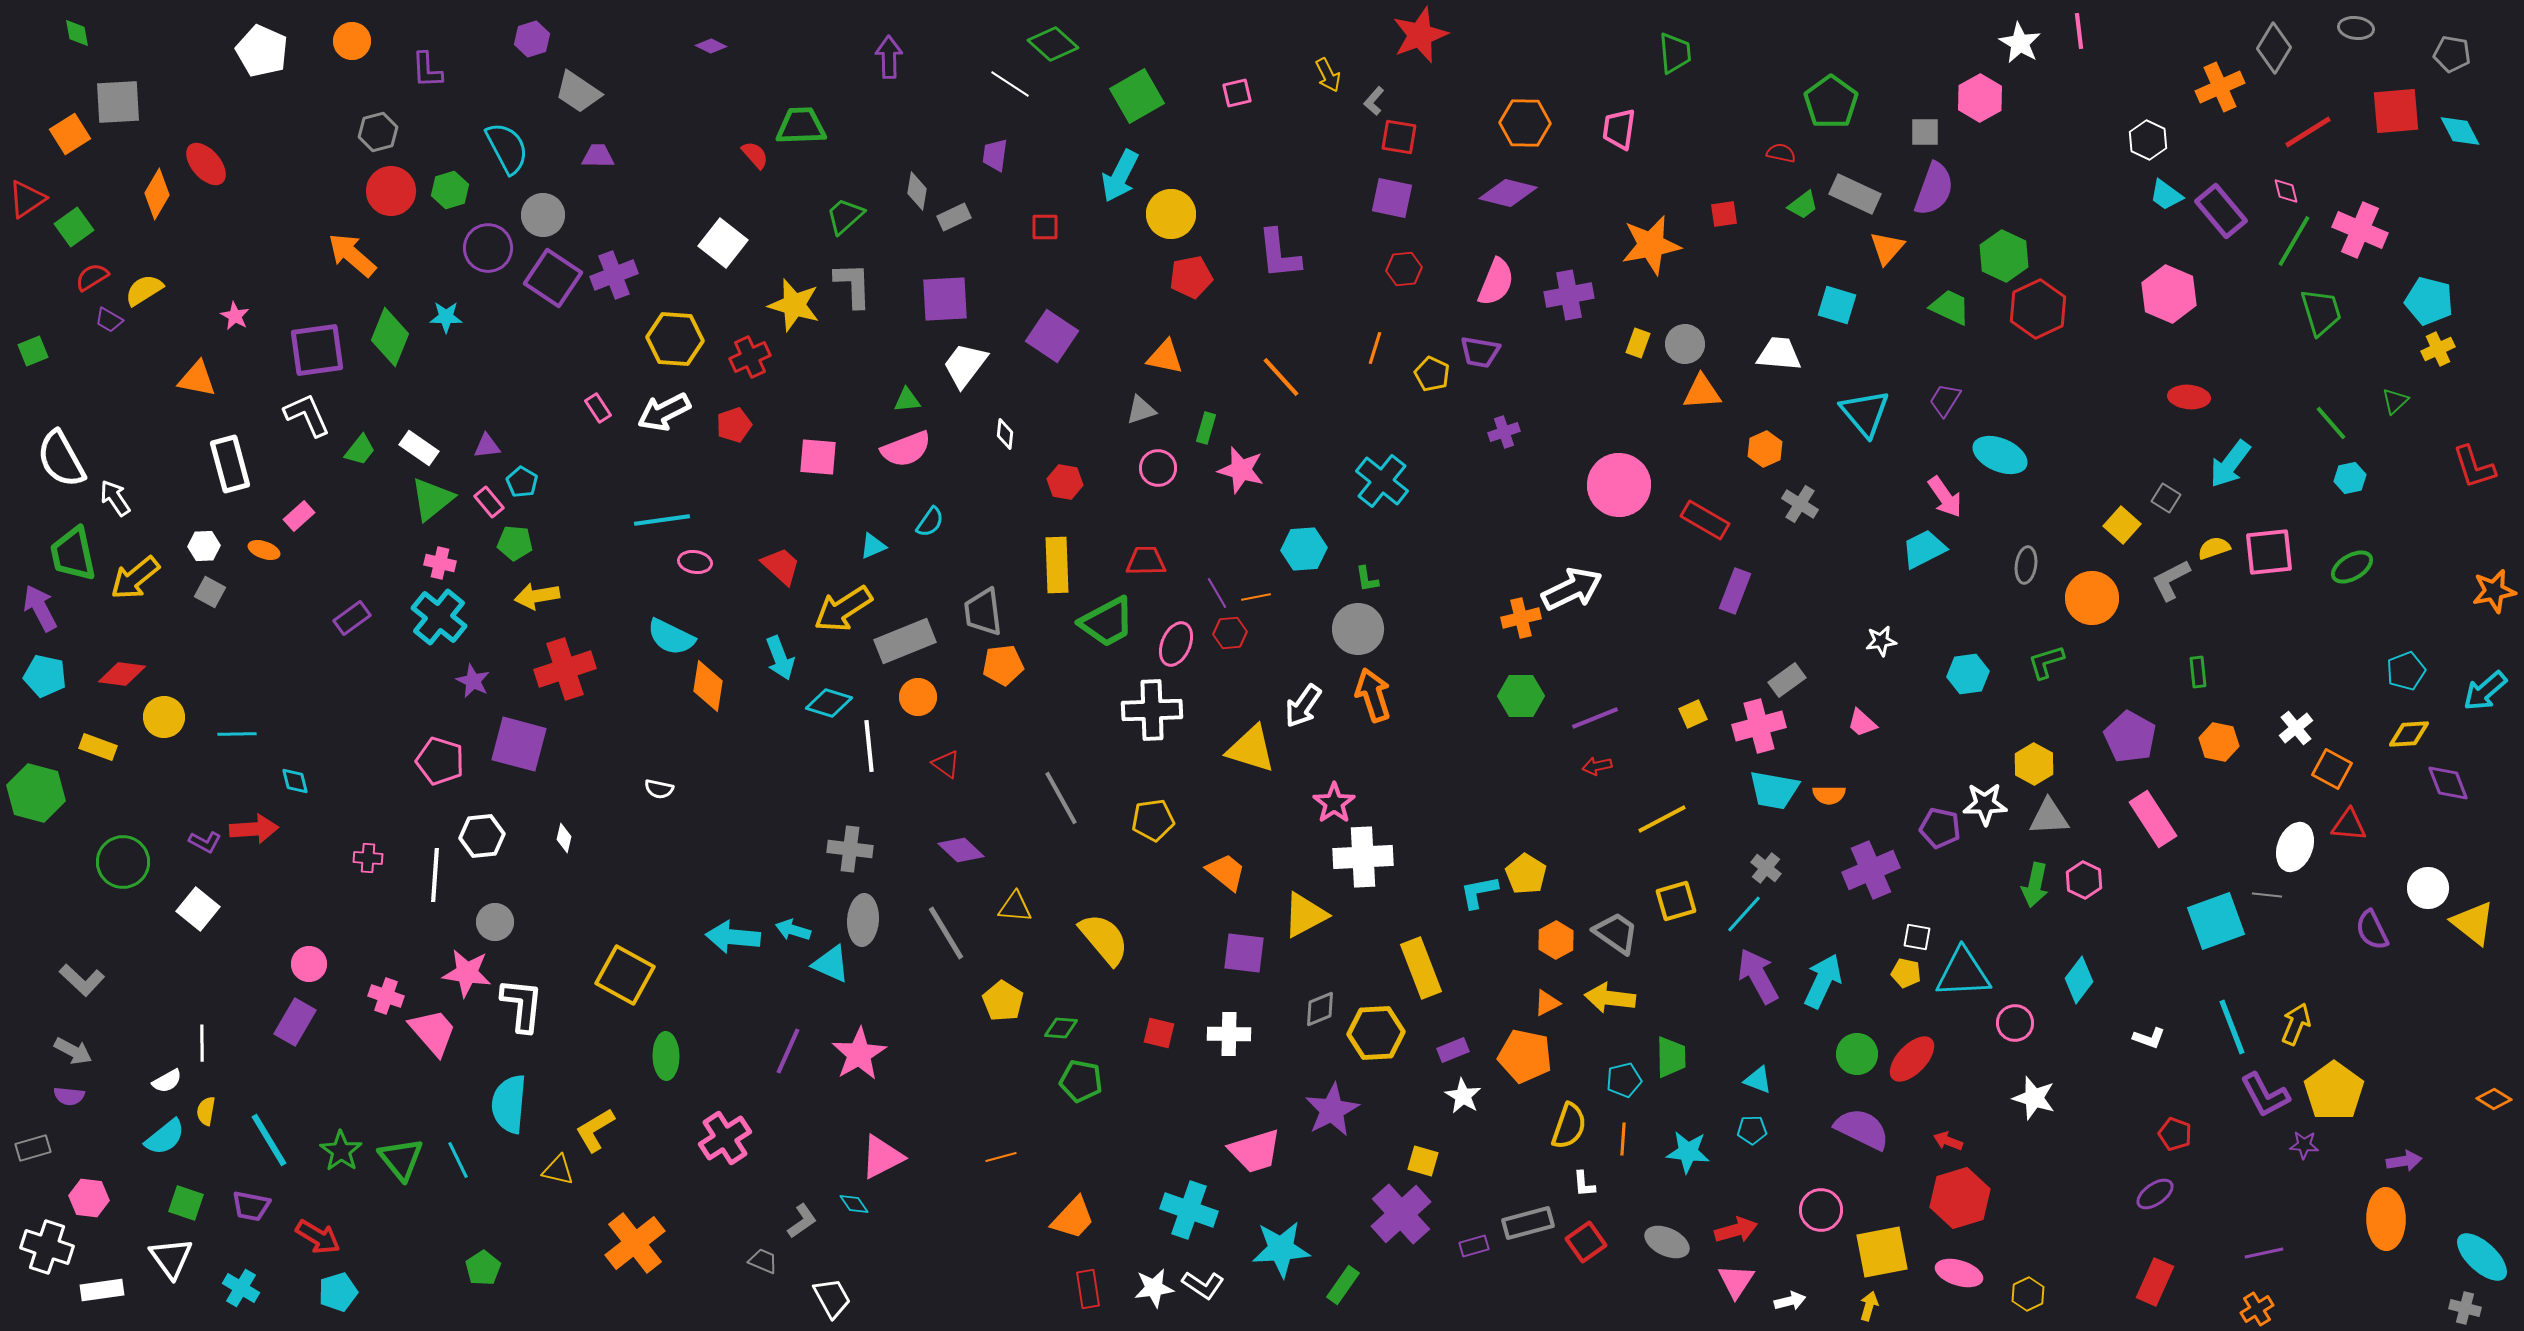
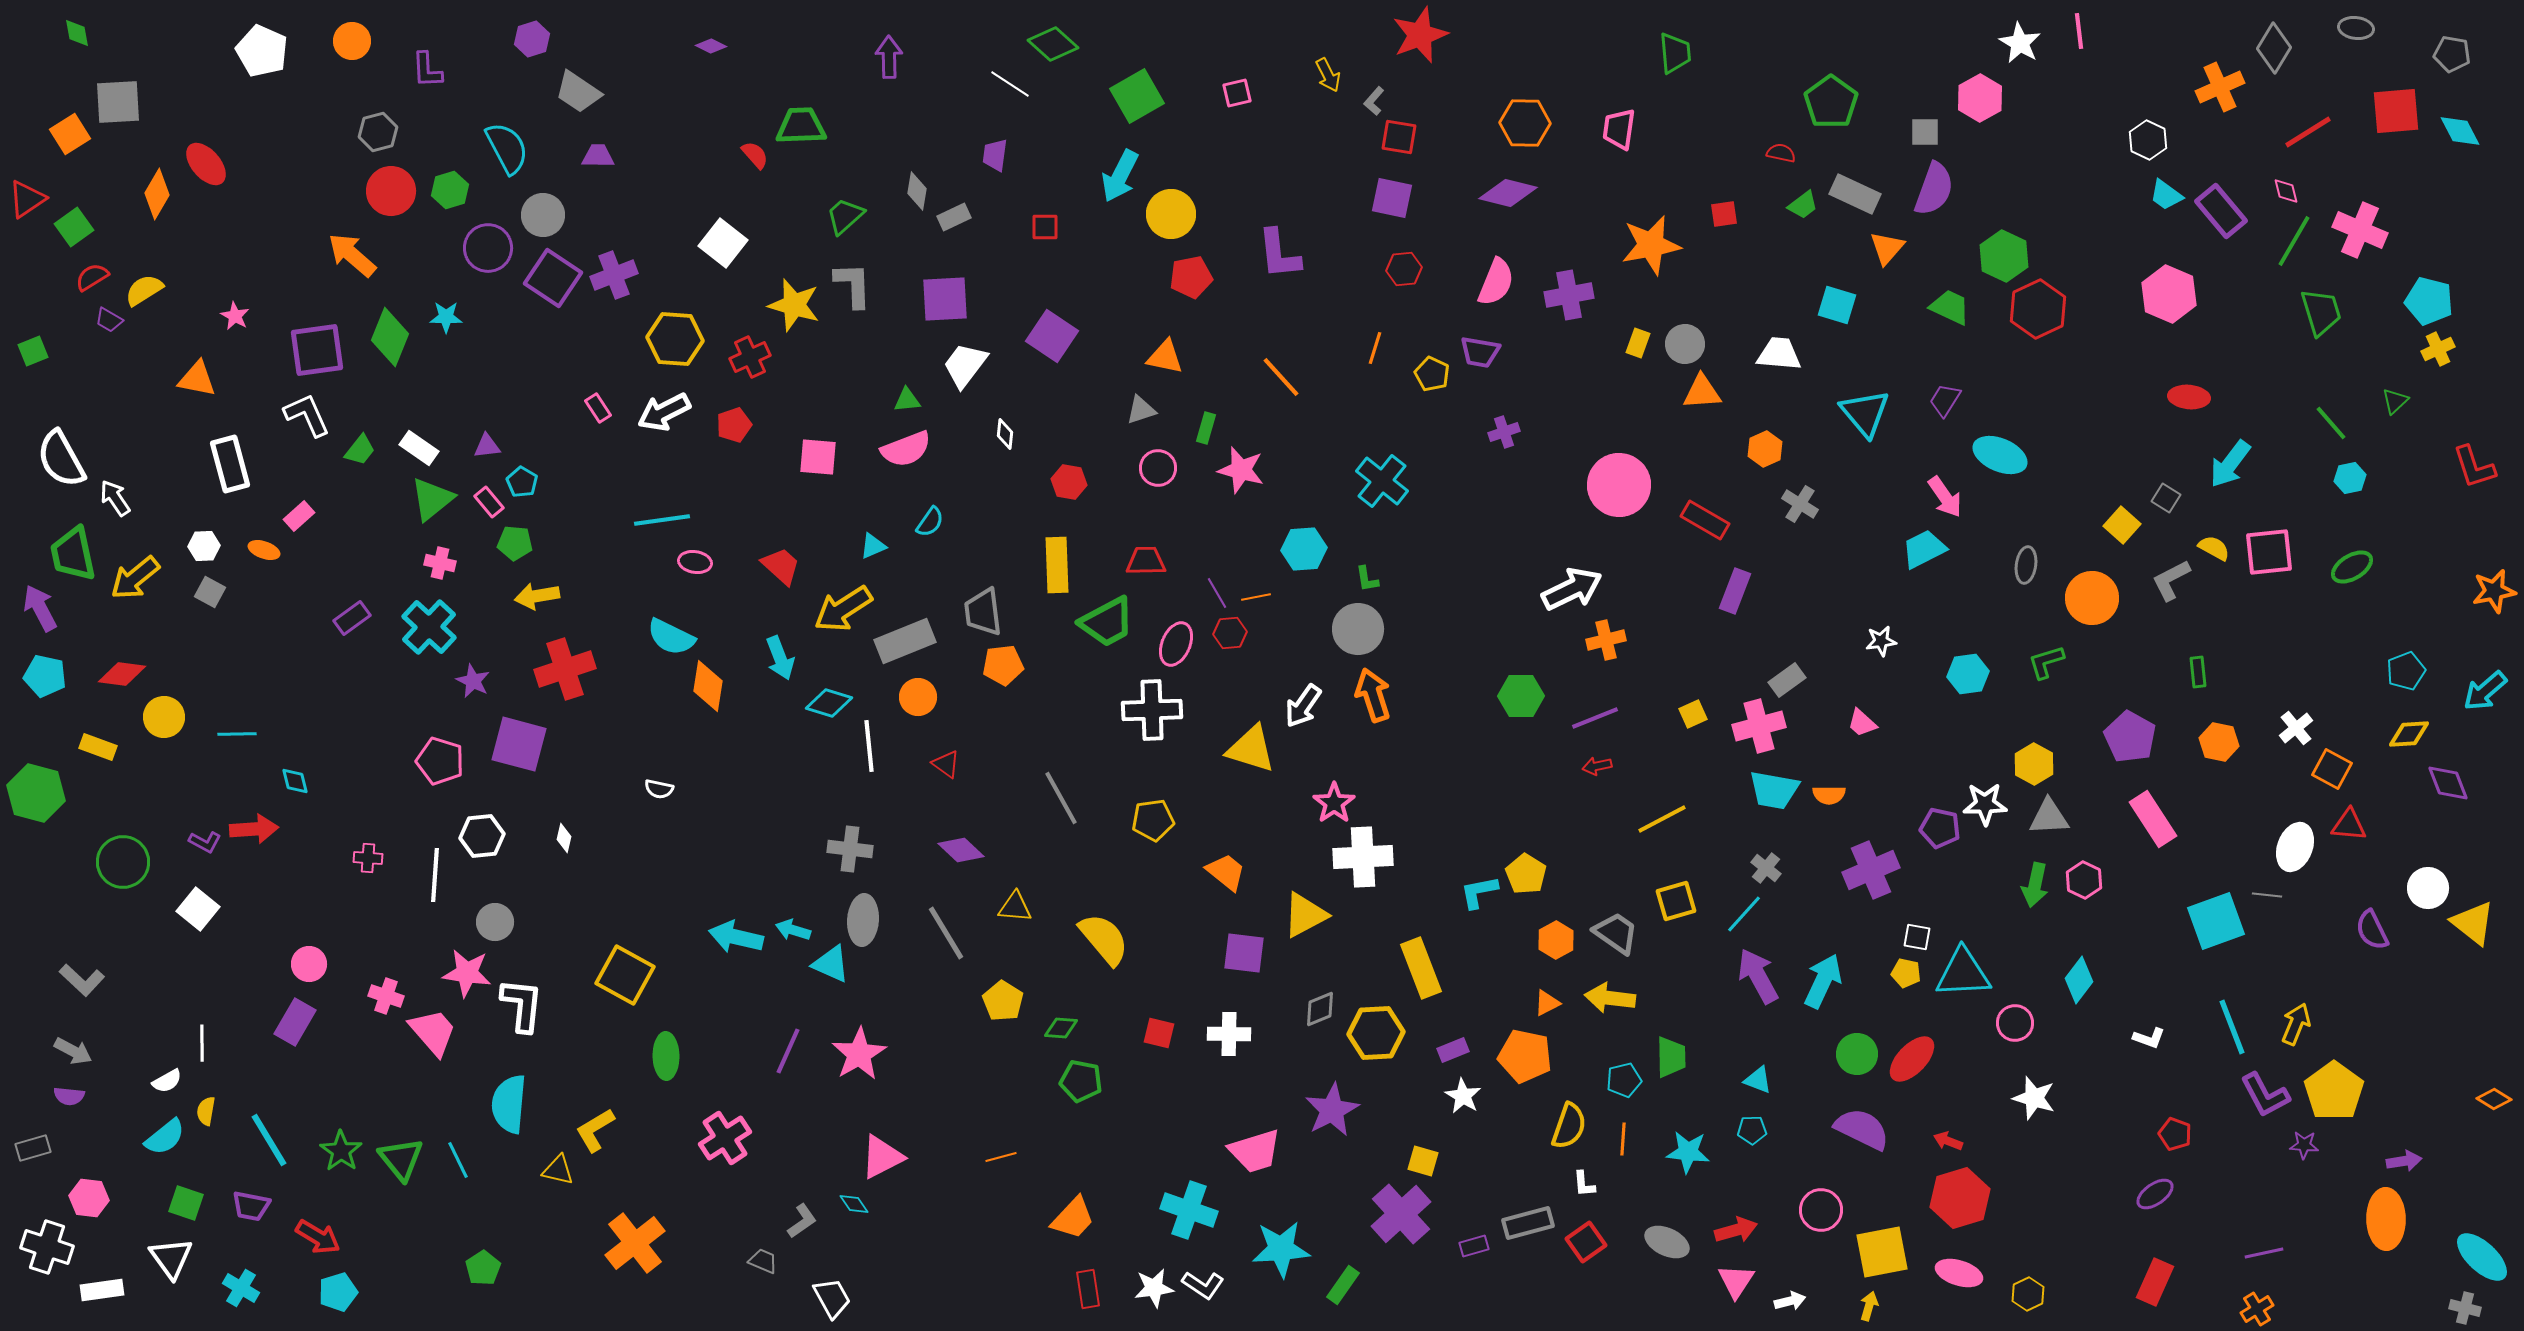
red hexagon at (1065, 482): moved 4 px right
yellow semicircle at (2214, 548): rotated 48 degrees clockwise
cyan cross at (439, 617): moved 10 px left, 10 px down; rotated 4 degrees clockwise
orange cross at (1521, 618): moved 85 px right, 22 px down
cyan arrow at (733, 937): moved 3 px right; rotated 8 degrees clockwise
